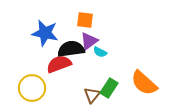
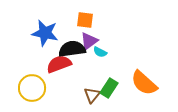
black semicircle: moved 1 px right
